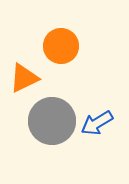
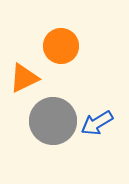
gray circle: moved 1 px right
